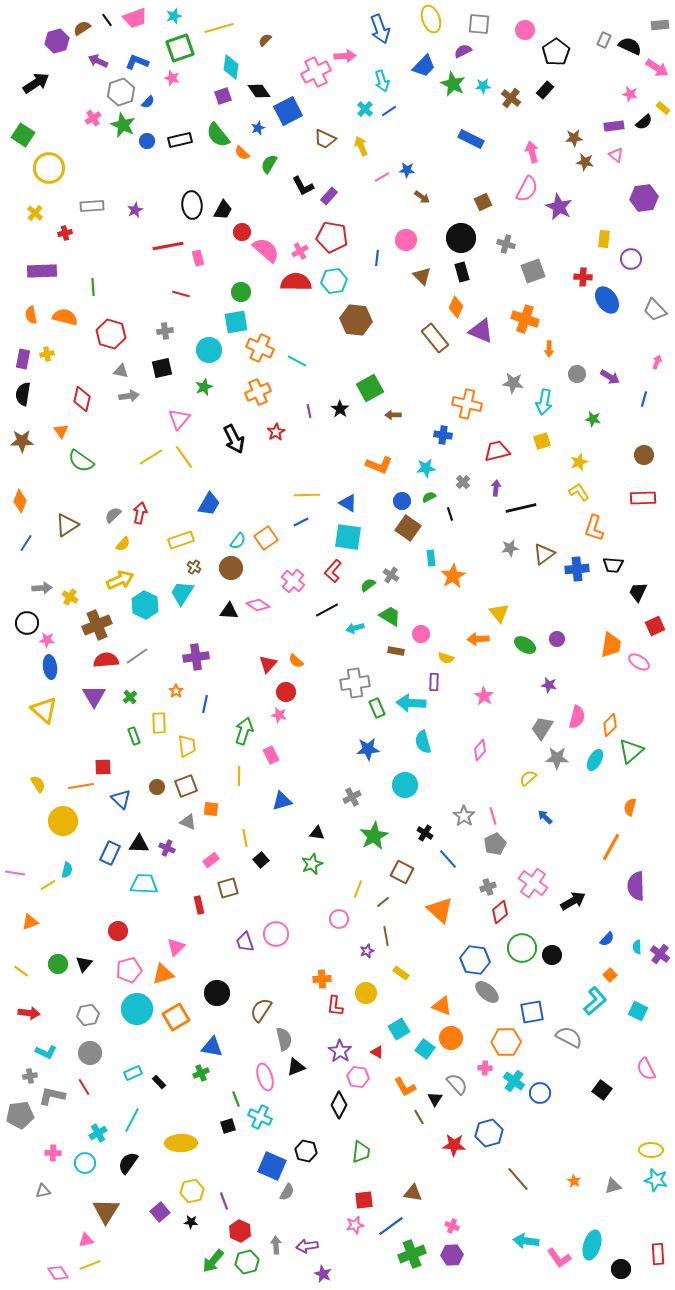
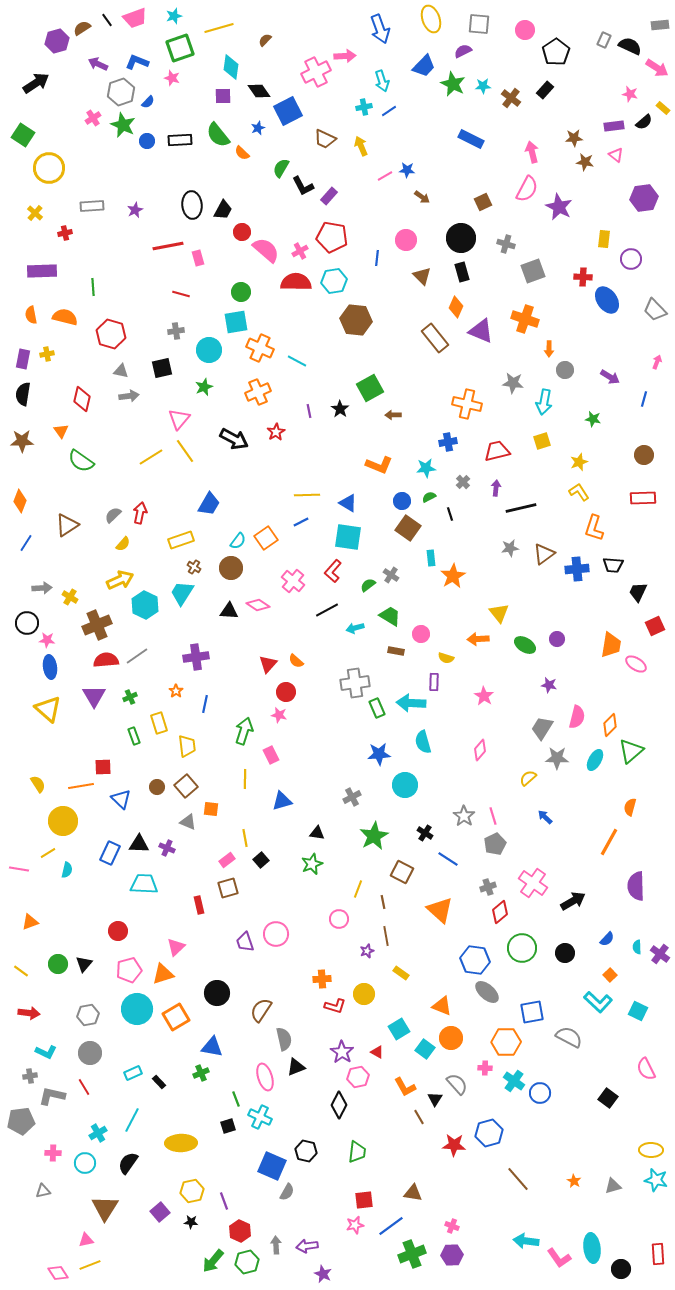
purple arrow at (98, 61): moved 3 px down
purple square at (223, 96): rotated 18 degrees clockwise
cyan cross at (365, 109): moved 1 px left, 2 px up; rotated 35 degrees clockwise
black rectangle at (180, 140): rotated 10 degrees clockwise
green semicircle at (269, 164): moved 12 px right, 4 px down
pink line at (382, 177): moved 3 px right, 1 px up
gray cross at (165, 331): moved 11 px right
gray circle at (577, 374): moved 12 px left, 4 px up
blue cross at (443, 435): moved 5 px right, 7 px down; rotated 18 degrees counterclockwise
black arrow at (234, 439): rotated 36 degrees counterclockwise
yellow line at (184, 457): moved 1 px right, 6 px up
pink ellipse at (639, 662): moved 3 px left, 2 px down
green cross at (130, 697): rotated 16 degrees clockwise
yellow triangle at (44, 710): moved 4 px right, 1 px up
yellow rectangle at (159, 723): rotated 15 degrees counterclockwise
blue star at (368, 749): moved 11 px right, 5 px down
yellow line at (239, 776): moved 6 px right, 3 px down
brown square at (186, 786): rotated 20 degrees counterclockwise
orange line at (611, 847): moved 2 px left, 5 px up
blue line at (448, 859): rotated 15 degrees counterclockwise
pink rectangle at (211, 860): moved 16 px right
pink line at (15, 873): moved 4 px right, 4 px up
yellow line at (48, 885): moved 32 px up
brown line at (383, 902): rotated 64 degrees counterclockwise
black circle at (552, 955): moved 13 px right, 2 px up
yellow circle at (366, 993): moved 2 px left, 1 px down
cyan L-shape at (595, 1001): moved 3 px right, 1 px down; rotated 84 degrees clockwise
red L-shape at (335, 1006): rotated 80 degrees counterclockwise
purple star at (340, 1051): moved 2 px right, 1 px down
pink hexagon at (358, 1077): rotated 20 degrees counterclockwise
black square at (602, 1090): moved 6 px right, 8 px down
gray pentagon at (20, 1115): moved 1 px right, 6 px down
green trapezoid at (361, 1152): moved 4 px left
brown triangle at (106, 1211): moved 1 px left, 3 px up
cyan ellipse at (592, 1245): moved 3 px down; rotated 24 degrees counterclockwise
